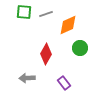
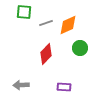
gray line: moved 9 px down
red diamond: rotated 15 degrees clockwise
gray arrow: moved 6 px left, 7 px down
purple rectangle: moved 4 px down; rotated 48 degrees counterclockwise
